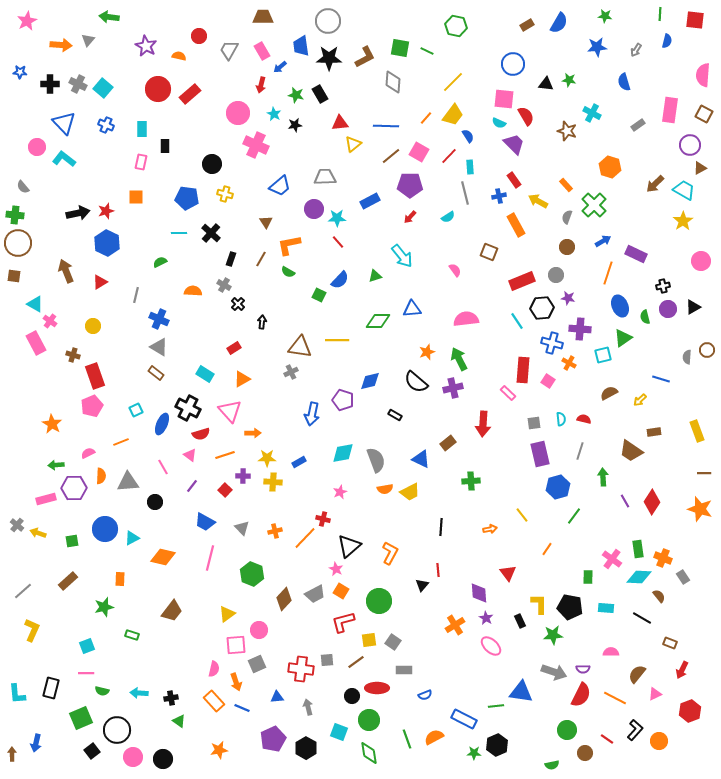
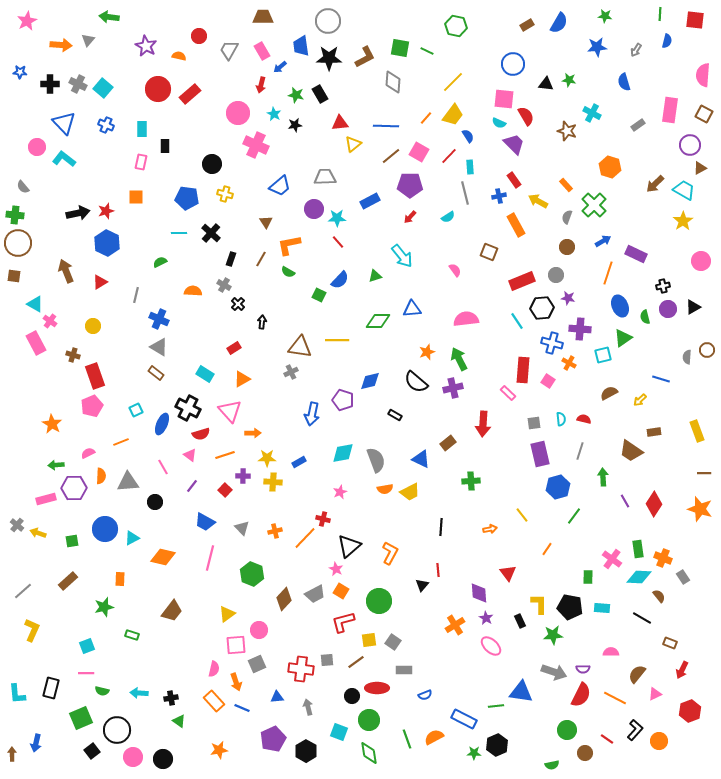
red diamond at (652, 502): moved 2 px right, 2 px down
cyan rectangle at (606, 608): moved 4 px left
black hexagon at (306, 748): moved 3 px down
